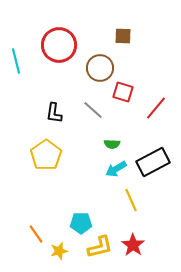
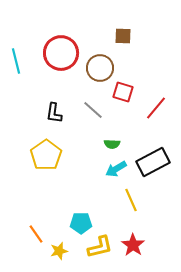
red circle: moved 2 px right, 8 px down
